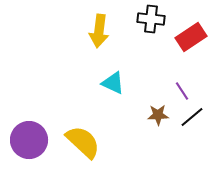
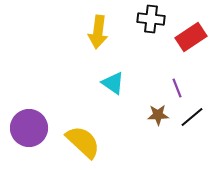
yellow arrow: moved 1 px left, 1 px down
cyan triangle: rotated 10 degrees clockwise
purple line: moved 5 px left, 3 px up; rotated 12 degrees clockwise
purple circle: moved 12 px up
